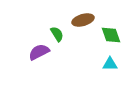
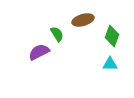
green diamond: moved 1 px right, 1 px down; rotated 40 degrees clockwise
